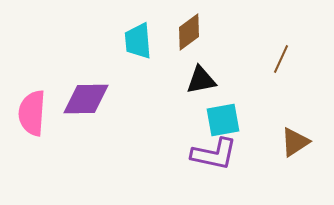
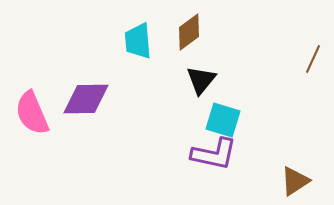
brown line: moved 32 px right
black triangle: rotated 40 degrees counterclockwise
pink semicircle: rotated 27 degrees counterclockwise
cyan square: rotated 27 degrees clockwise
brown triangle: moved 39 px down
